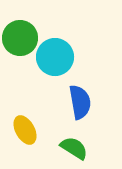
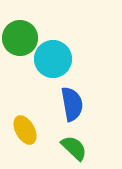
cyan circle: moved 2 px left, 2 px down
blue semicircle: moved 8 px left, 2 px down
green semicircle: rotated 12 degrees clockwise
